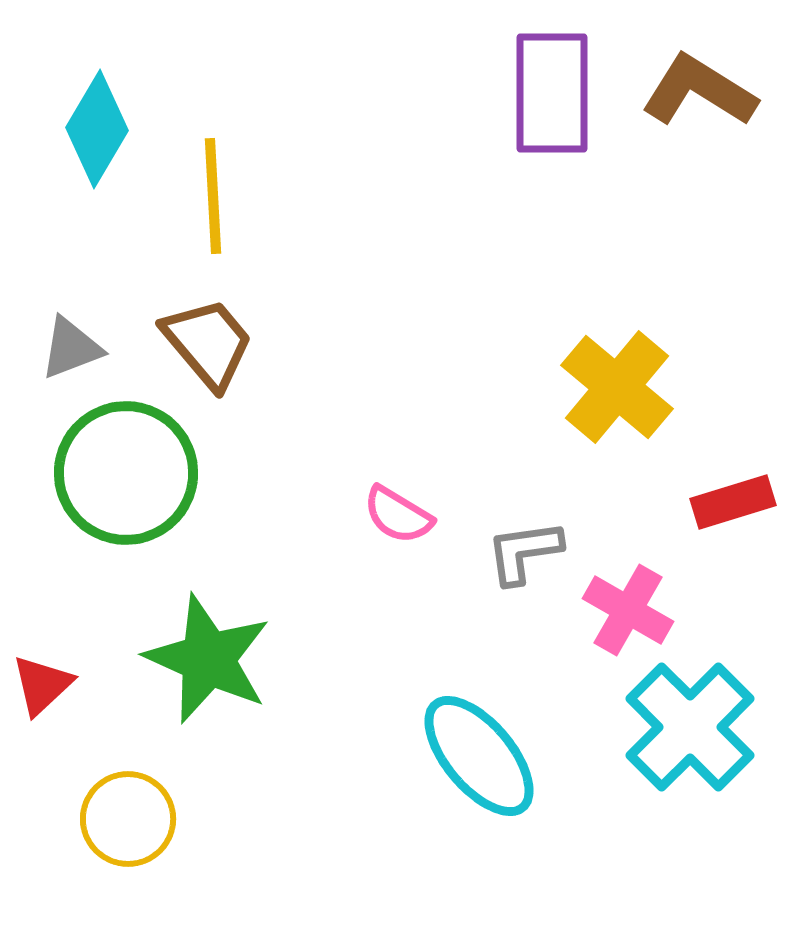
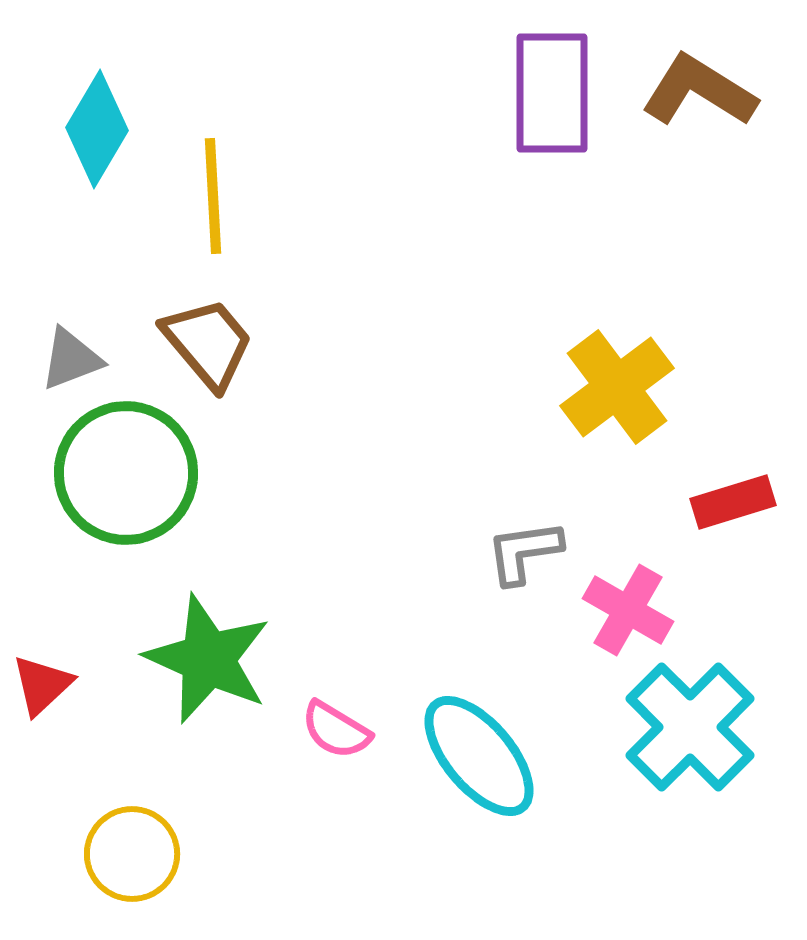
gray triangle: moved 11 px down
yellow cross: rotated 13 degrees clockwise
pink semicircle: moved 62 px left, 215 px down
yellow circle: moved 4 px right, 35 px down
